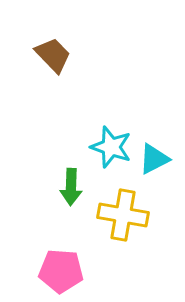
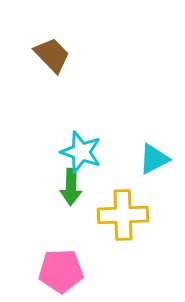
brown trapezoid: moved 1 px left
cyan star: moved 30 px left, 5 px down
yellow cross: rotated 12 degrees counterclockwise
pink pentagon: rotated 6 degrees counterclockwise
